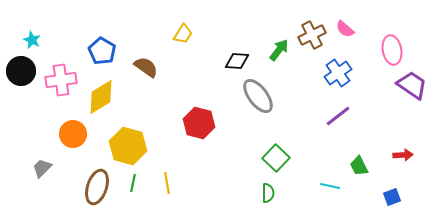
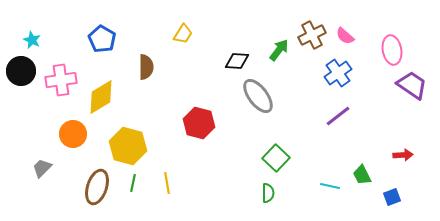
pink semicircle: moved 7 px down
blue pentagon: moved 12 px up
brown semicircle: rotated 55 degrees clockwise
green trapezoid: moved 3 px right, 9 px down
